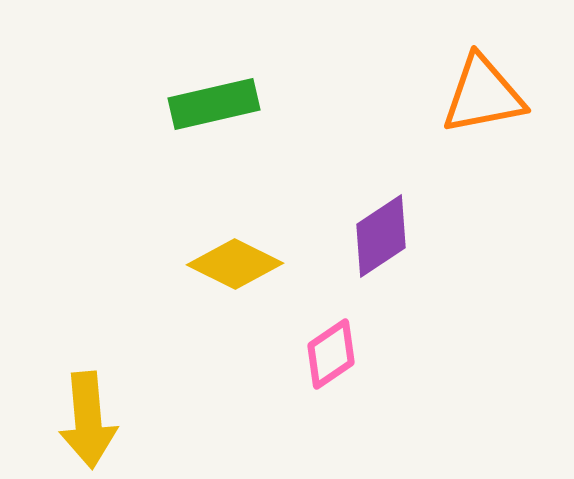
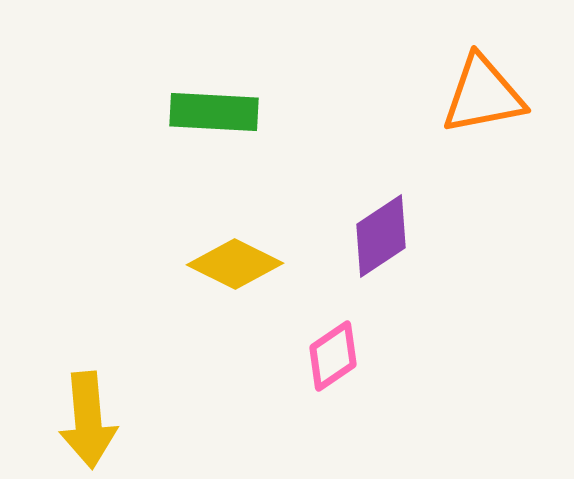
green rectangle: moved 8 px down; rotated 16 degrees clockwise
pink diamond: moved 2 px right, 2 px down
